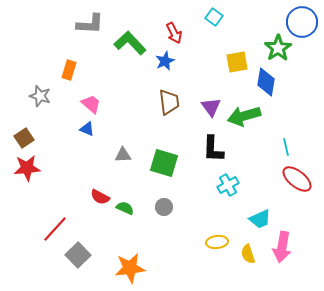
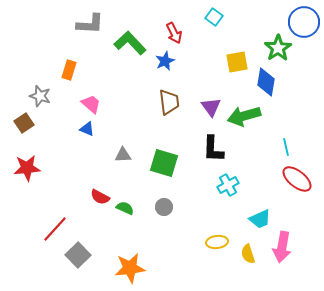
blue circle: moved 2 px right
brown square: moved 15 px up
